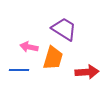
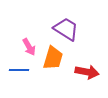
purple trapezoid: moved 2 px right
pink arrow: rotated 132 degrees counterclockwise
red arrow: rotated 15 degrees clockwise
